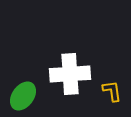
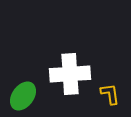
yellow L-shape: moved 2 px left, 3 px down
